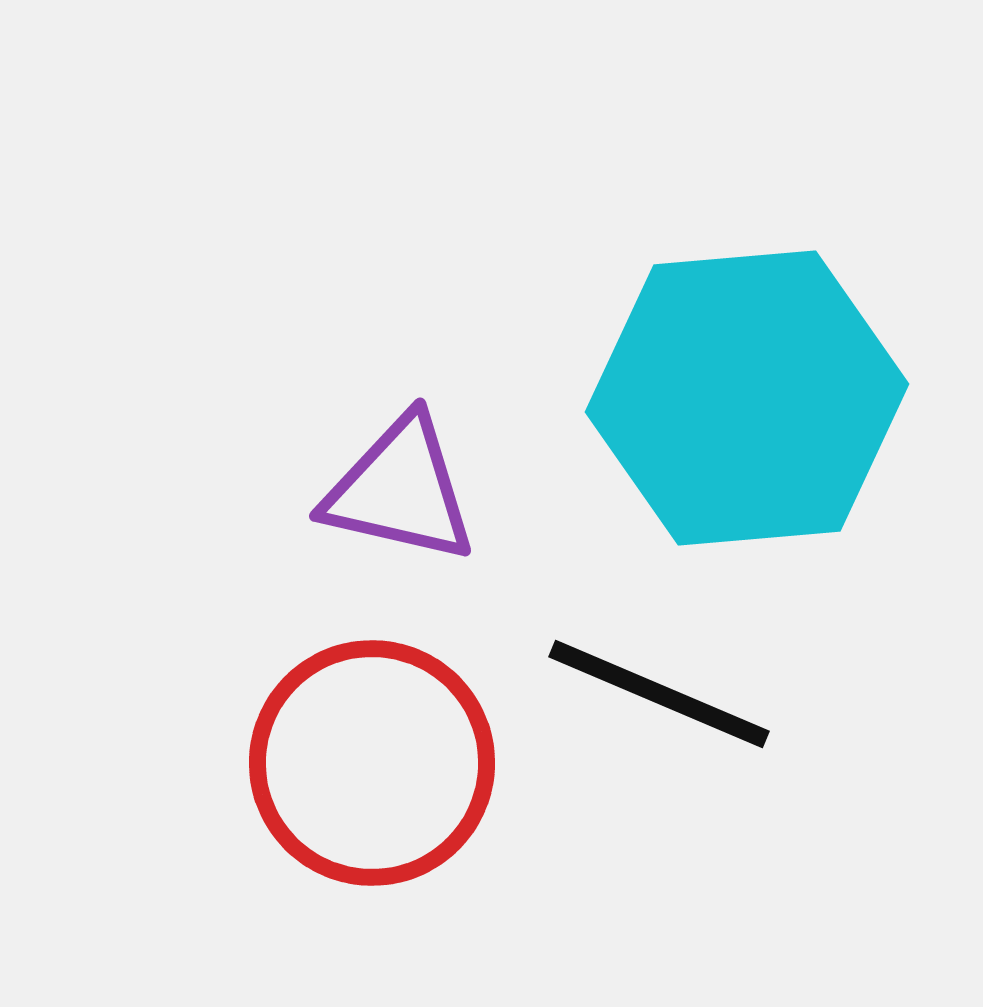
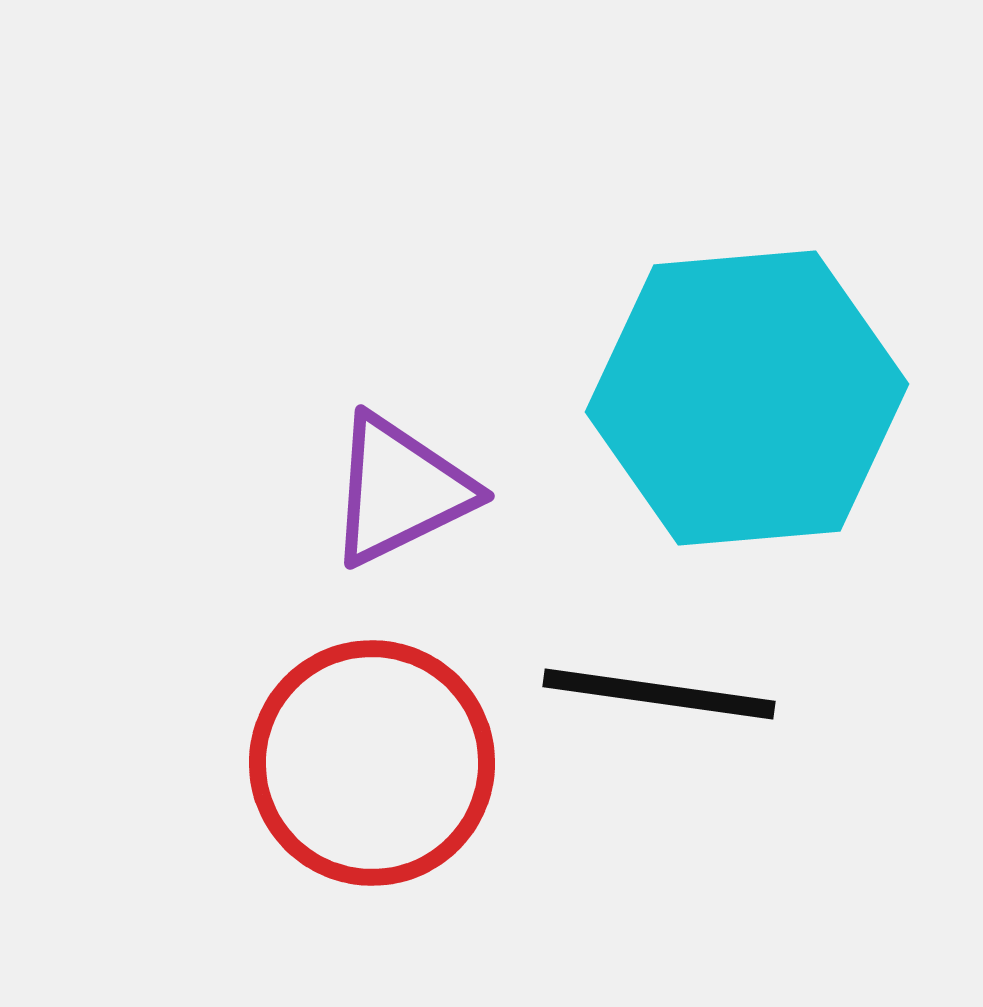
purple triangle: rotated 39 degrees counterclockwise
black line: rotated 15 degrees counterclockwise
